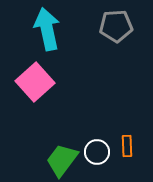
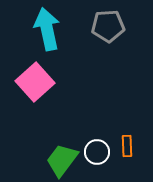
gray pentagon: moved 8 px left
